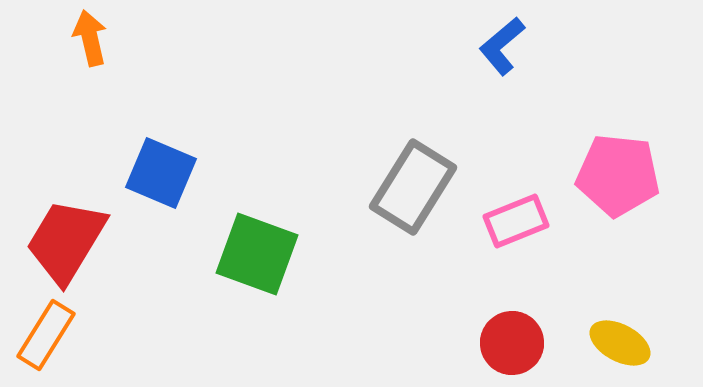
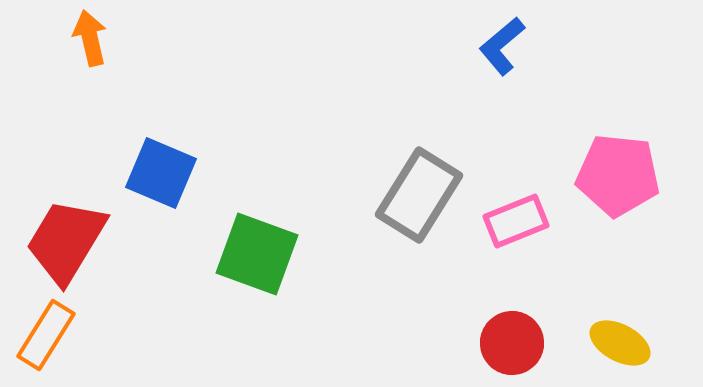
gray rectangle: moved 6 px right, 8 px down
